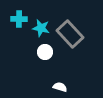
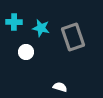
cyan cross: moved 5 px left, 3 px down
gray rectangle: moved 3 px right, 3 px down; rotated 24 degrees clockwise
white circle: moved 19 px left
